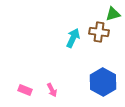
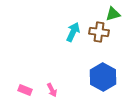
cyan arrow: moved 6 px up
blue hexagon: moved 5 px up
